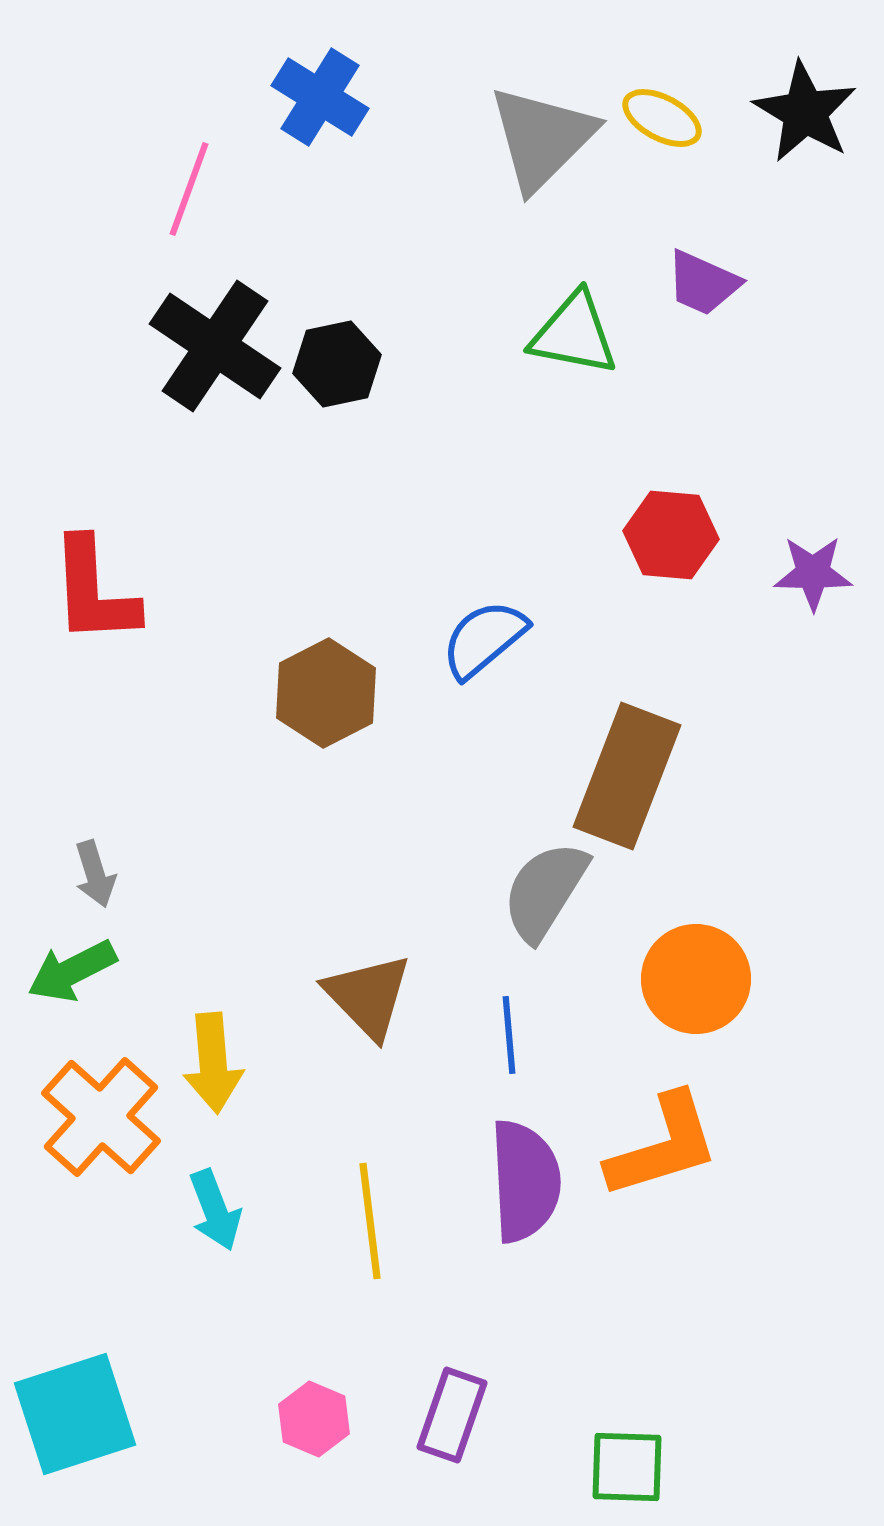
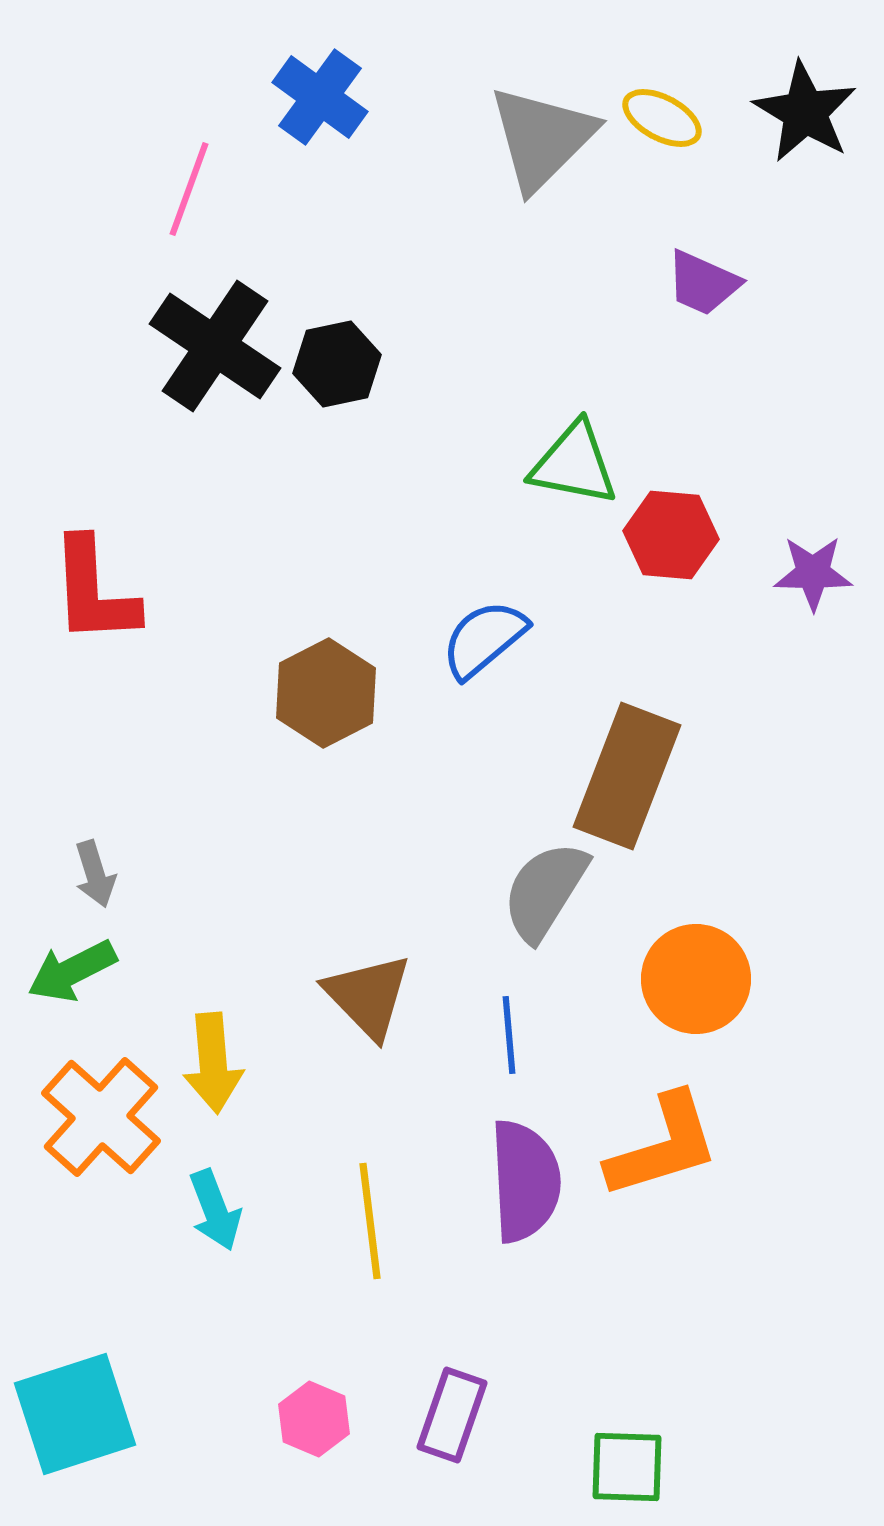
blue cross: rotated 4 degrees clockwise
green triangle: moved 130 px down
